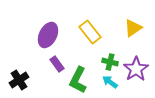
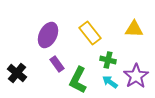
yellow triangle: moved 1 px right, 1 px down; rotated 36 degrees clockwise
yellow rectangle: moved 1 px down
green cross: moved 2 px left, 2 px up
purple star: moved 7 px down
black cross: moved 2 px left, 7 px up; rotated 18 degrees counterclockwise
